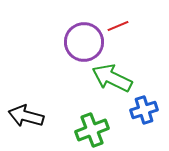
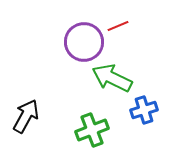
black arrow: rotated 104 degrees clockwise
